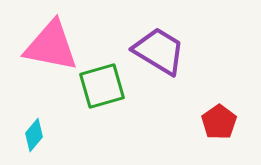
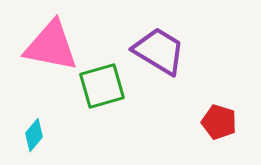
red pentagon: rotated 20 degrees counterclockwise
